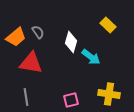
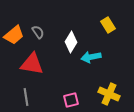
yellow rectangle: rotated 14 degrees clockwise
orange trapezoid: moved 2 px left, 2 px up
white diamond: rotated 15 degrees clockwise
cyan arrow: rotated 132 degrees clockwise
red triangle: moved 1 px right, 1 px down
yellow cross: rotated 15 degrees clockwise
